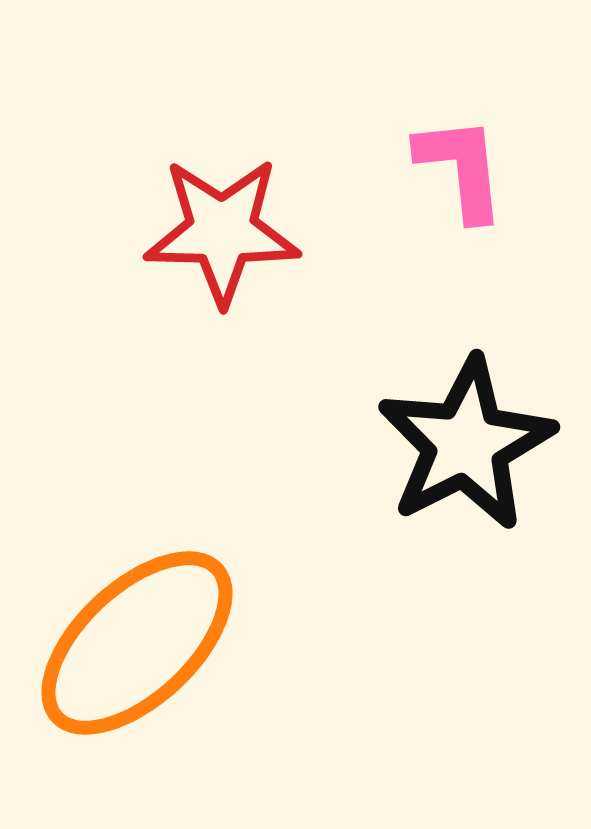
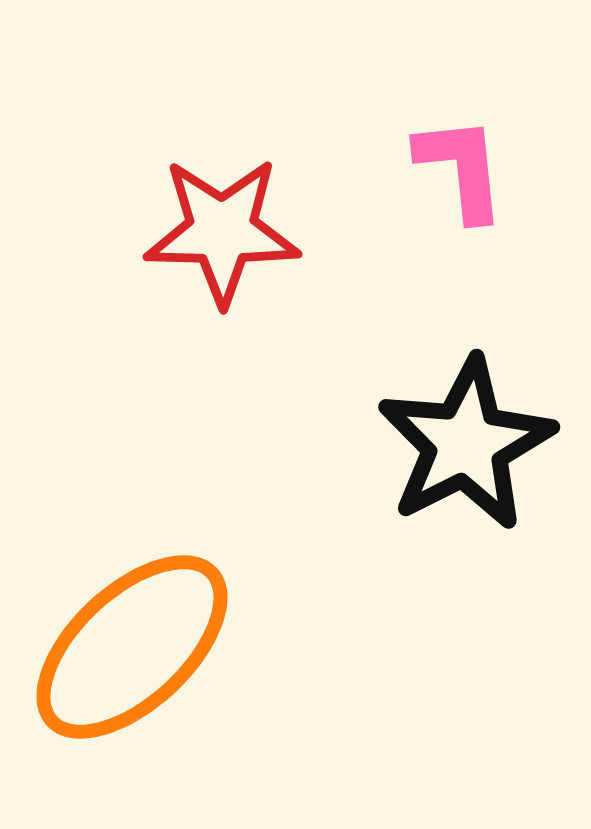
orange ellipse: moved 5 px left, 4 px down
